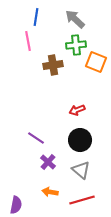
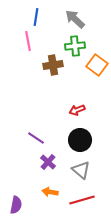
green cross: moved 1 px left, 1 px down
orange square: moved 1 px right, 3 px down; rotated 15 degrees clockwise
